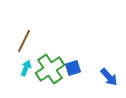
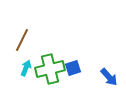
brown line: moved 2 px left, 1 px up
green cross: rotated 20 degrees clockwise
